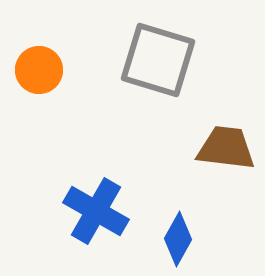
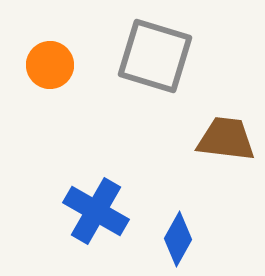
gray square: moved 3 px left, 4 px up
orange circle: moved 11 px right, 5 px up
brown trapezoid: moved 9 px up
